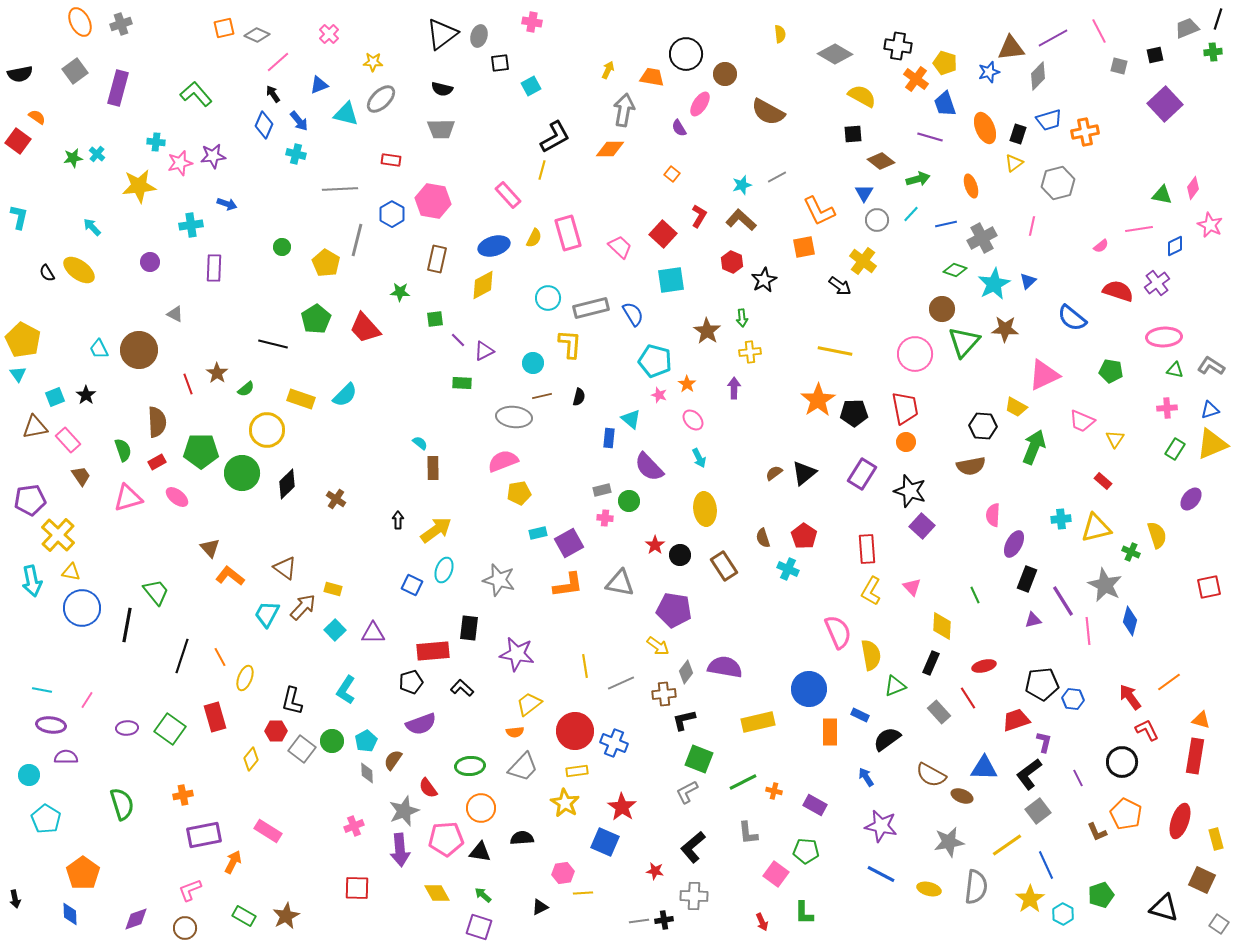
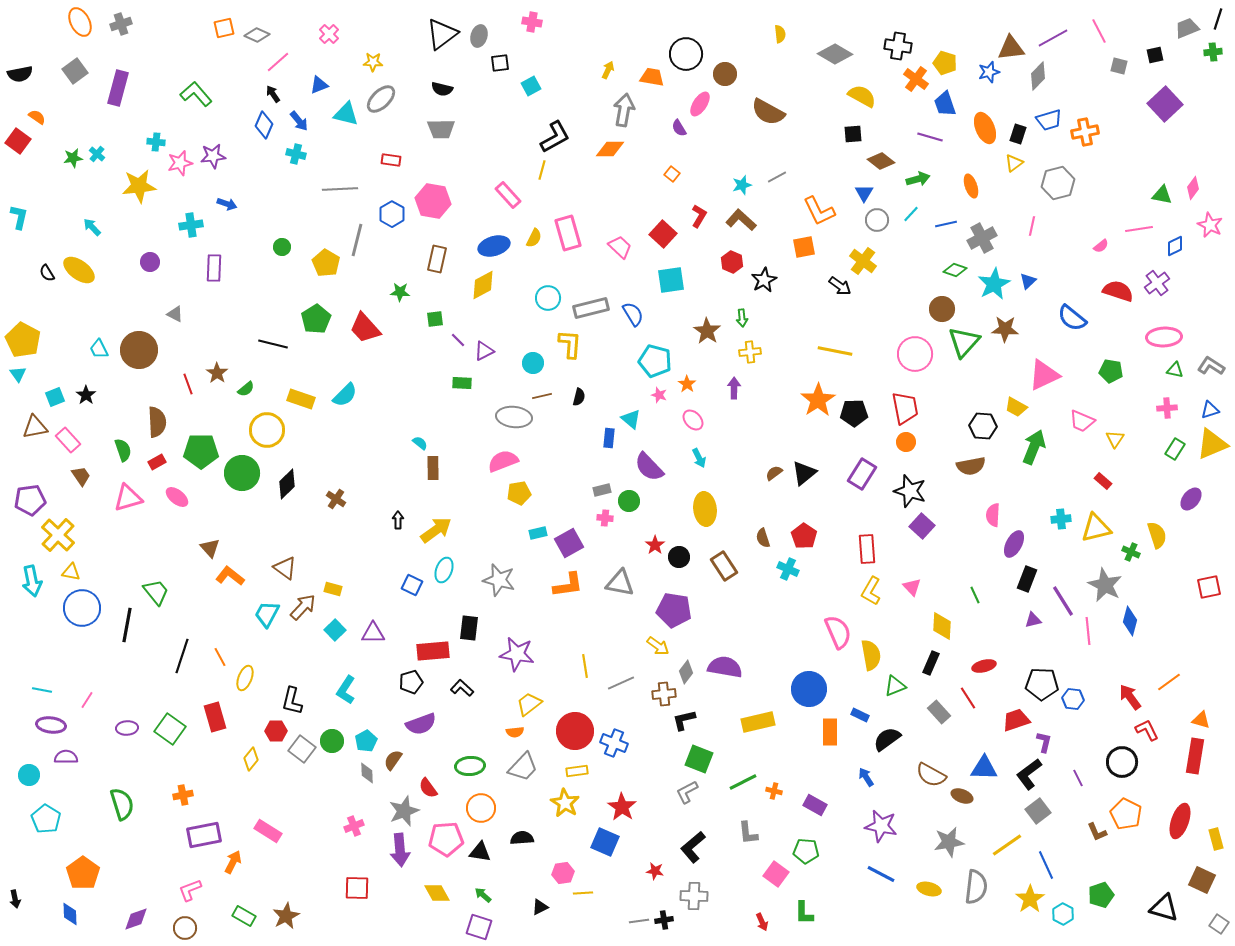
black circle at (680, 555): moved 1 px left, 2 px down
black pentagon at (1042, 684): rotated 8 degrees clockwise
